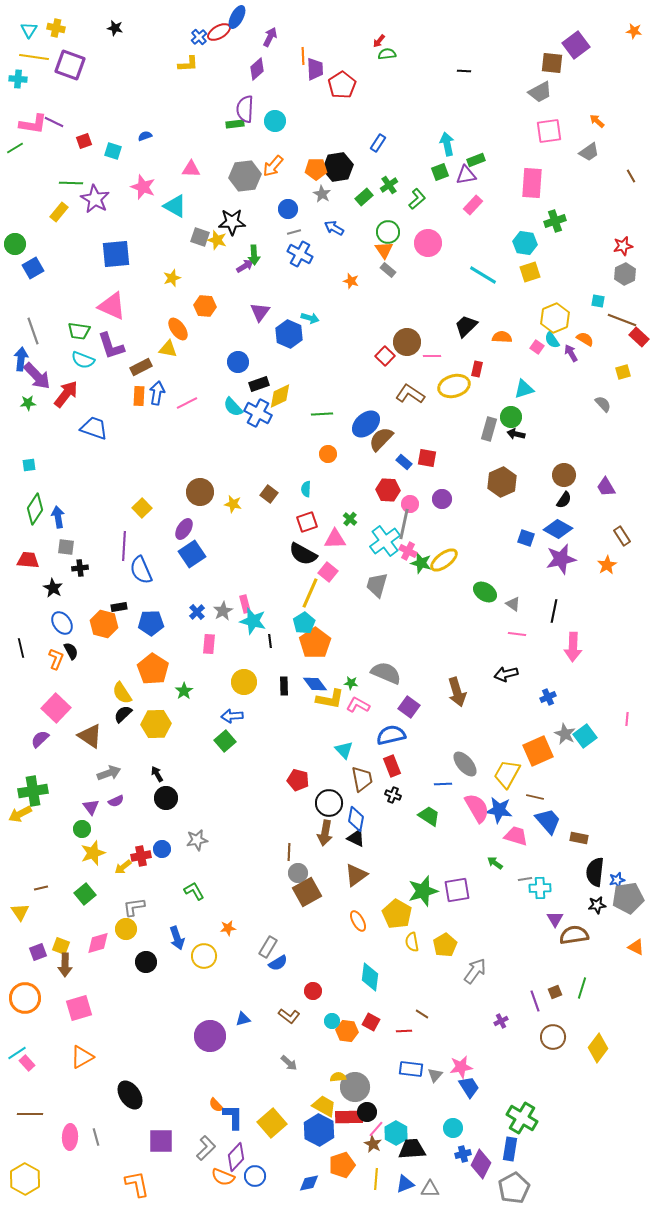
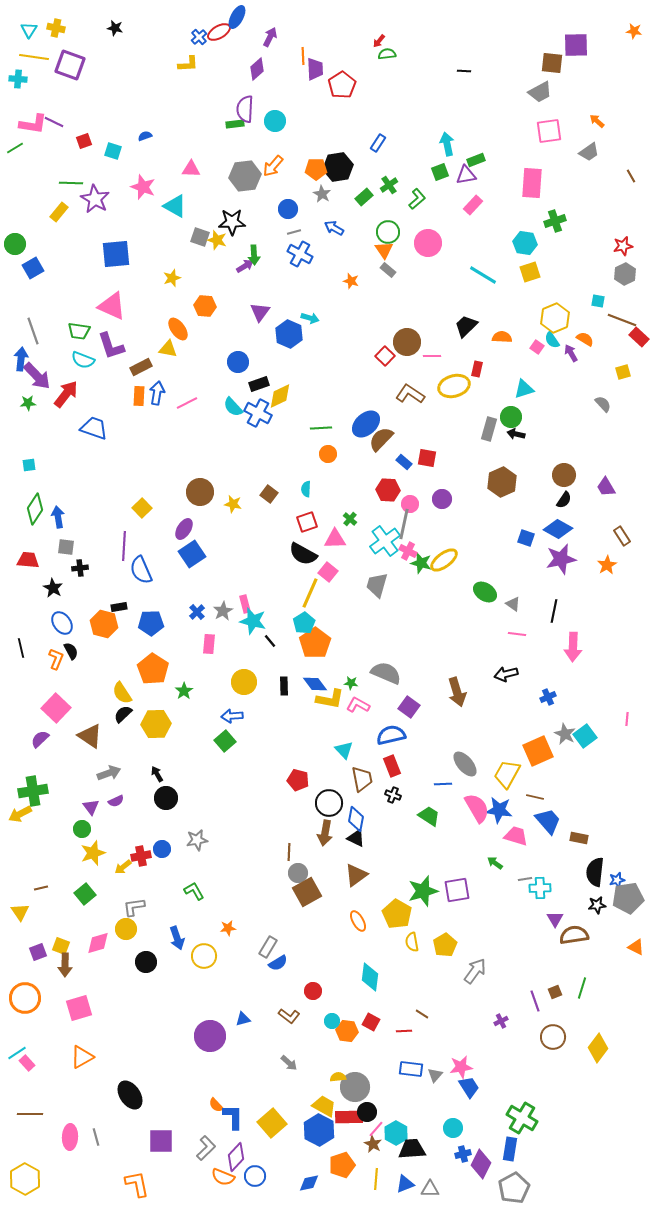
purple square at (576, 45): rotated 36 degrees clockwise
green line at (322, 414): moved 1 px left, 14 px down
black line at (270, 641): rotated 32 degrees counterclockwise
